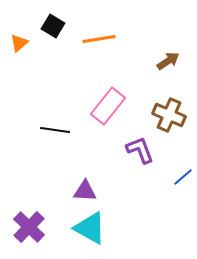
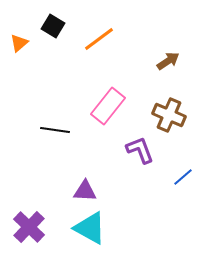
orange line: rotated 28 degrees counterclockwise
